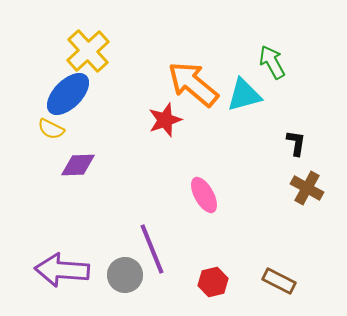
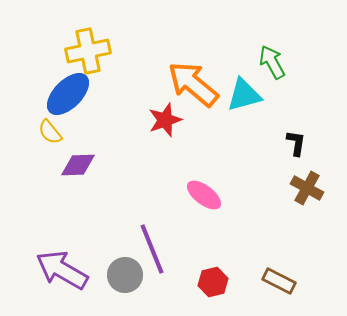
yellow cross: rotated 30 degrees clockwise
yellow semicircle: moved 1 px left, 3 px down; rotated 24 degrees clockwise
pink ellipse: rotated 24 degrees counterclockwise
purple arrow: rotated 26 degrees clockwise
